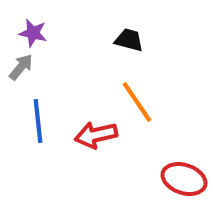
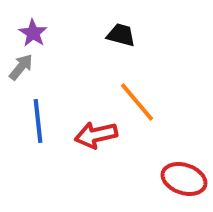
purple star: rotated 20 degrees clockwise
black trapezoid: moved 8 px left, 5 px up
orange line: rotated 6 degrees counterclockwise
